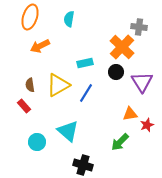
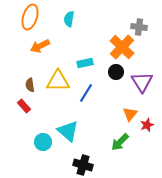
yellow triangle: moved 4 px up; rotated 30 degrees clockwise
orange triangle: rotated 42 degrees counterclockwise
cyan circle: moved 6 px right
